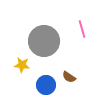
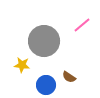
pink line: moved 4 px up; rotated 66 degrees clockwise
